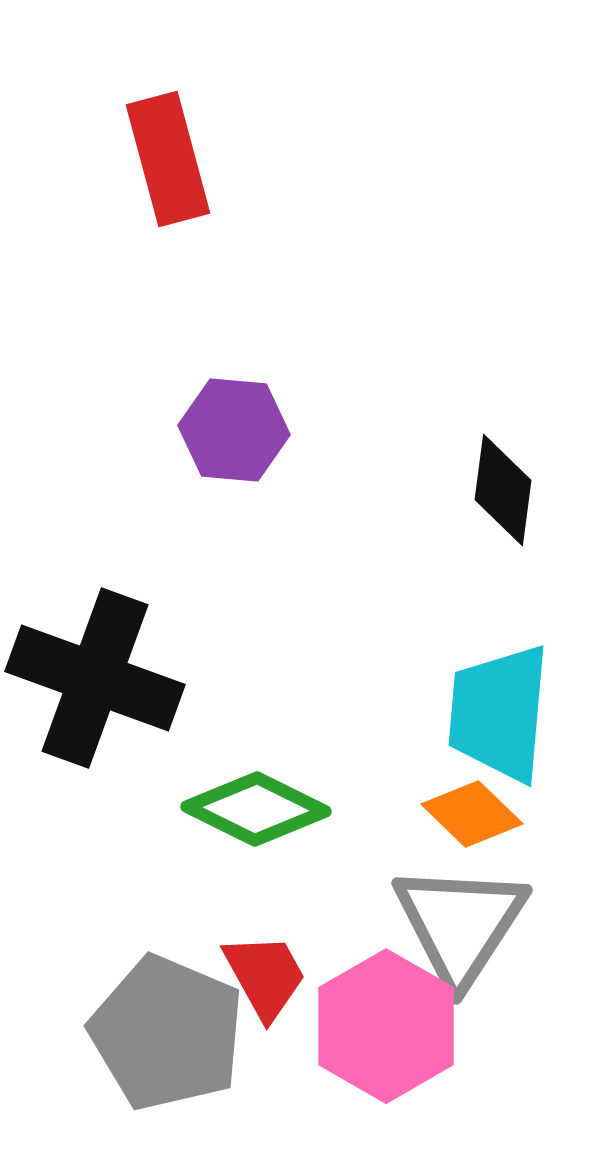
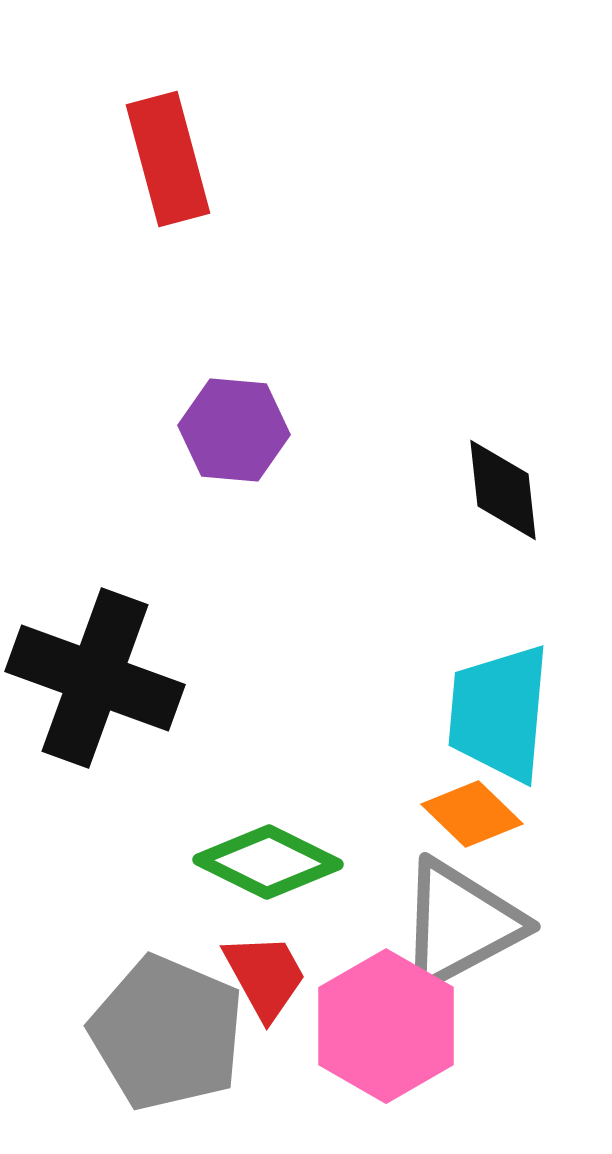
black diamond: rotated 14 degrees counterclockwise
green diamond: moved 12 px right, 53 px down
gray triangle: rotated 29 degrees clockwise
